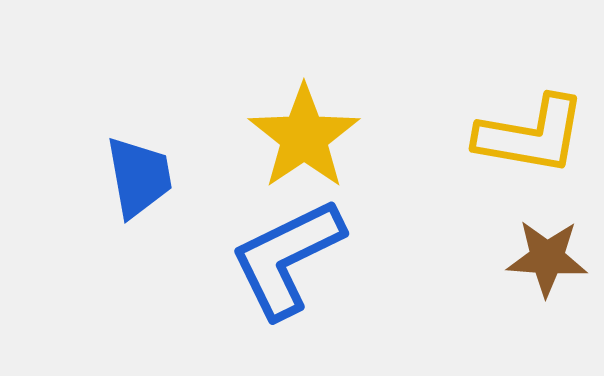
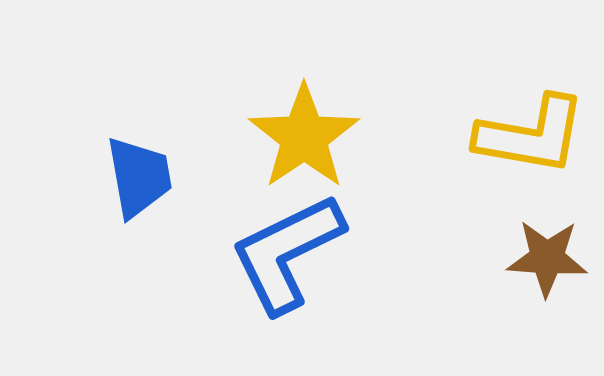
blue L-shape: moved 5 px up
